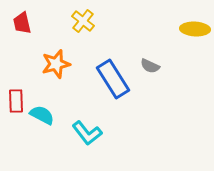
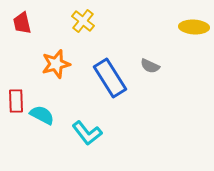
yellow ellipse: moved 1 px left, 2 px up
blue rectangle: moved 3 px left, 1 px up
